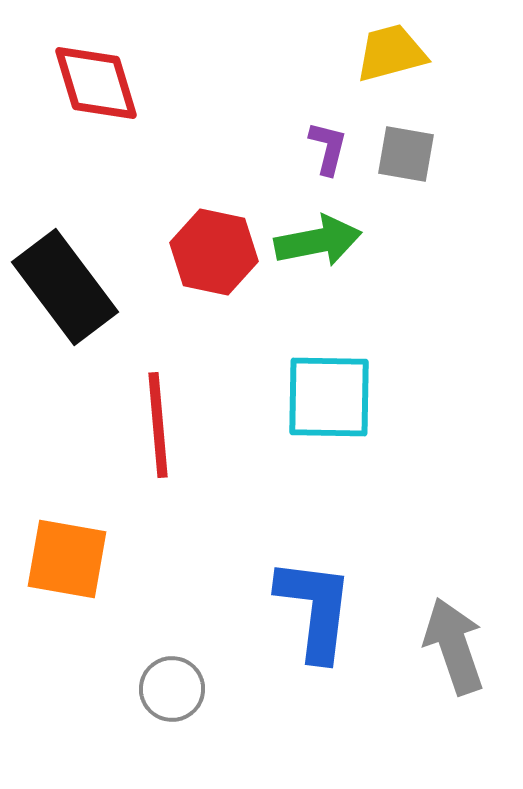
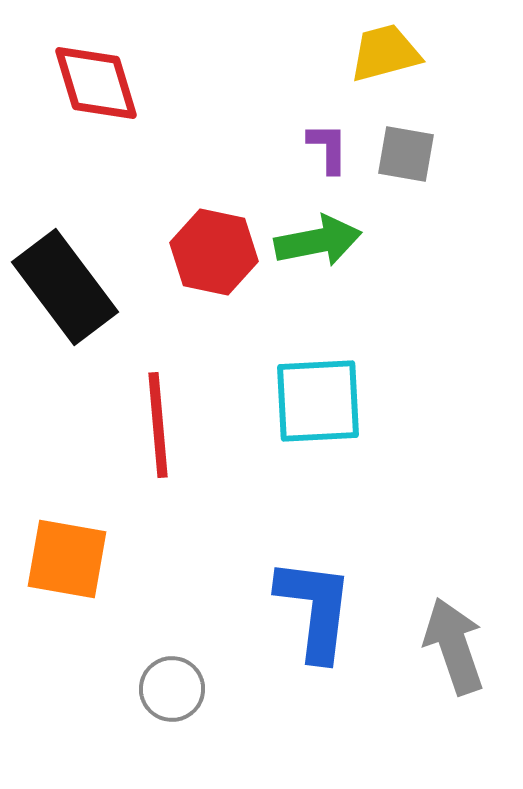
yellow trapezoid: moved 6 px left
purple L-shape: rotated 14 degrees counterclockwise
cyan square: moved 11 px left, 4 px down; rotated 4 degrees counterclockwise
